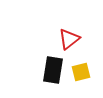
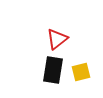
red triangle: moved 12 px left
